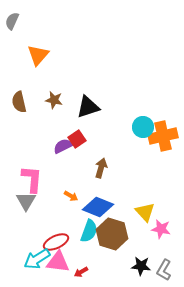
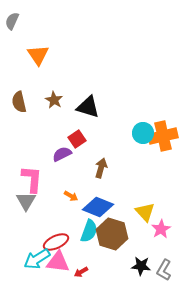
orange triangle: rotated 15 degrees counterclockwise
brown star: rotated 18 degrees clockwise
black triangle: rotated 35 degrees clockwise
cyan circle: moved 6 px down
purple semicircle: moved 1 px left, 8 px down
pink star: rotated 30 degrees clockwise
